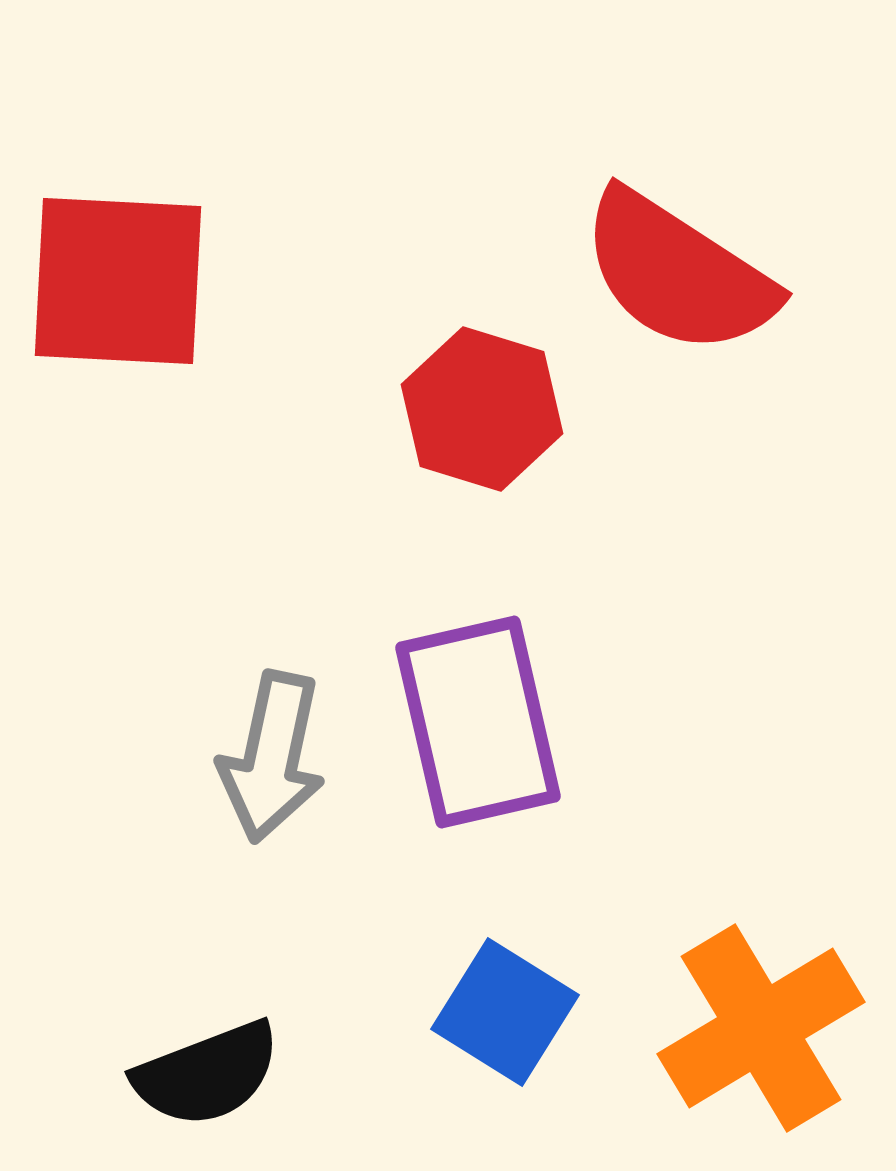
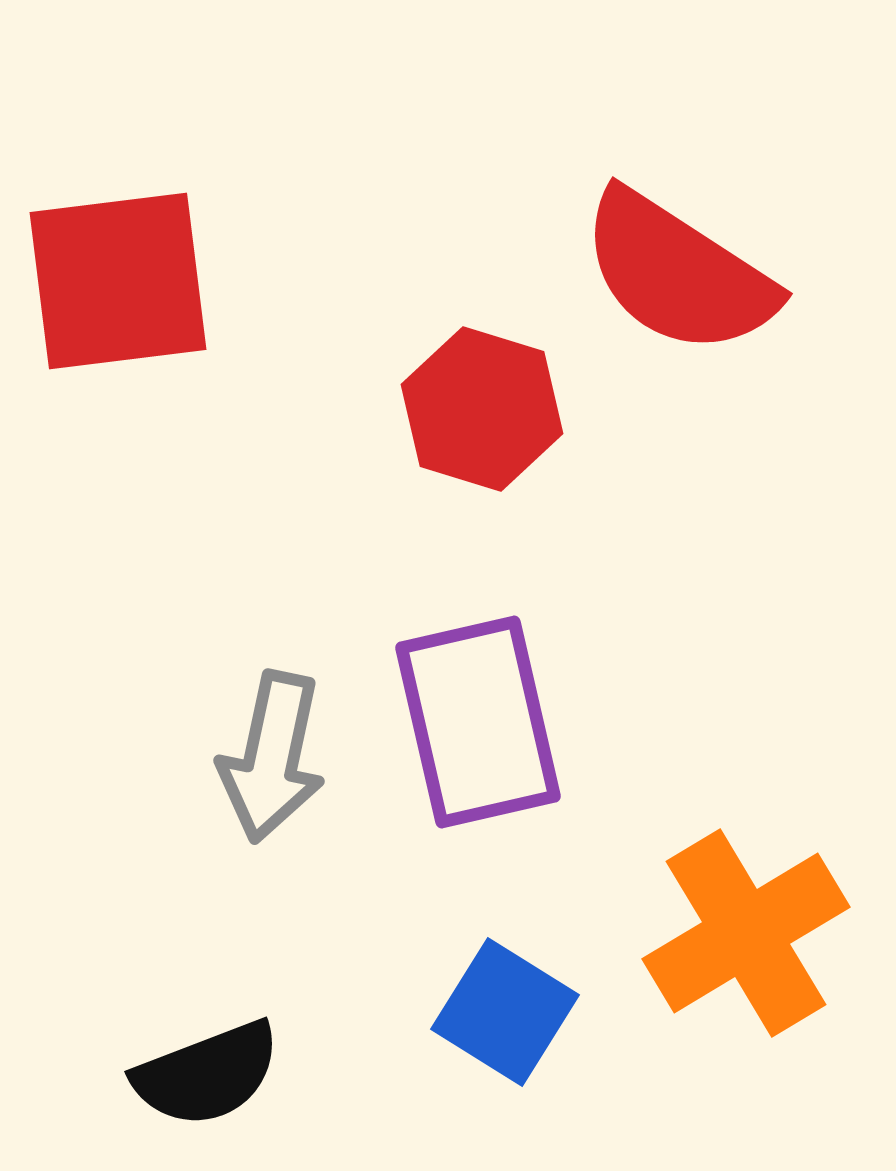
red square: rotated 10 degrees counterclockwise
orange cross: moved 15 px left, 95 px up
